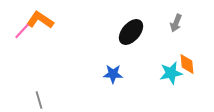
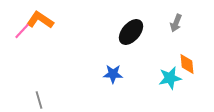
cyan star: moved 1 px left, 5 px down
